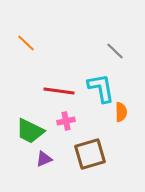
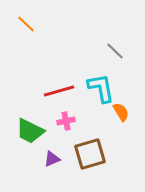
orange line: moved 19 px up
red line: rotated 24 degrees counterclockwise
orange semicircle: rotated 30 degrees counterclockwise
purple triangle: moved 8 px right
